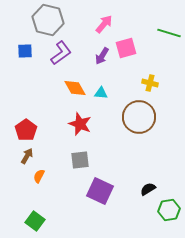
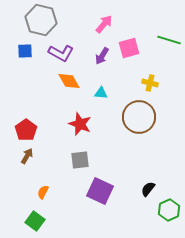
gray hexagon: moved 7 px left
green line: moved 7 px down
pink square: moved 3 px right
purple L-shape: rotated 65 degrees clockwise
orange diamond: moved 6 px left, 7 px up
orange semicircle: moved 4 px right, 16 px down
black semicircle: rotated 21 degrees counterclockwise
green hexagon: rotated 15 degrees counterclockwise
